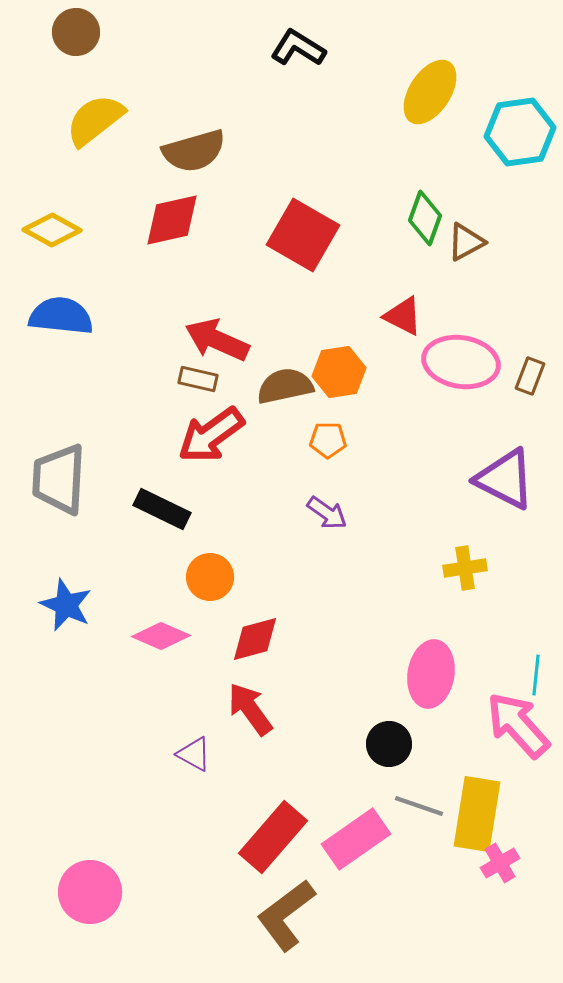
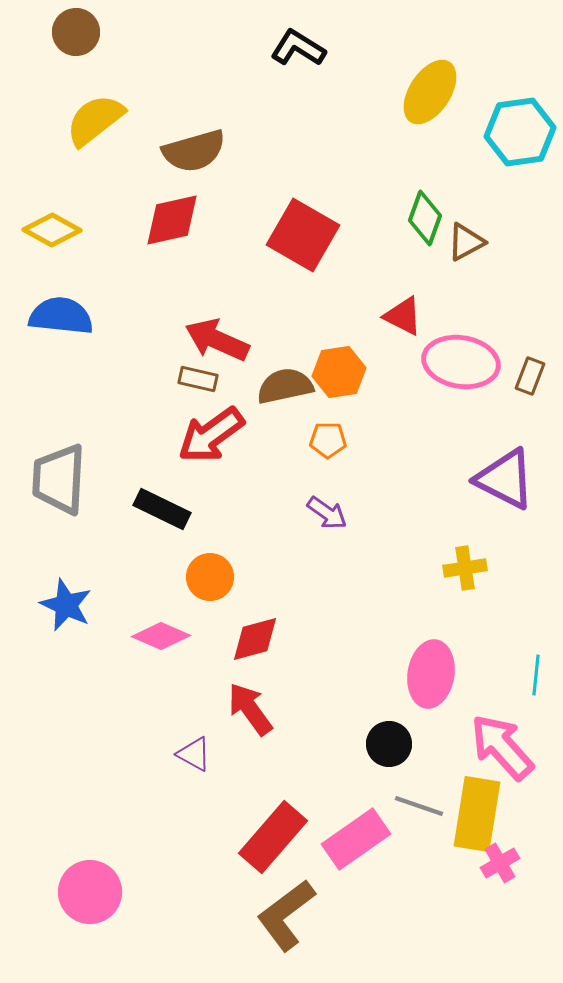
pink arrow at (518, 725): moved 16 px left, 22 px down
